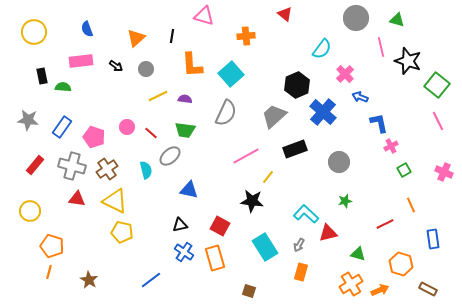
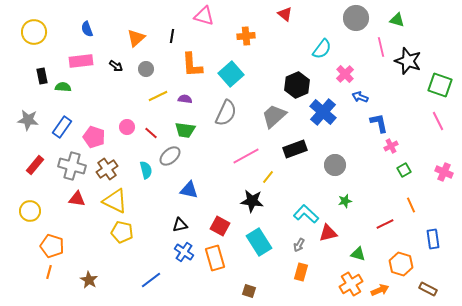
green square at (437, 85): moved 3 px right; rotated 20 degrees counterclockwise
gray circle at (339, 162): moved 4 px left, 3 px down
cyan rectangle at (265, 247): moved 6 px left, 5 px up
